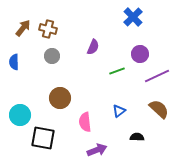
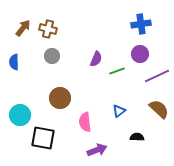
blue cross: moved 8 px right, 7 px down; rotated 36 degrees clockwise
purple semicircle: moved 3 px right, 12 px down
